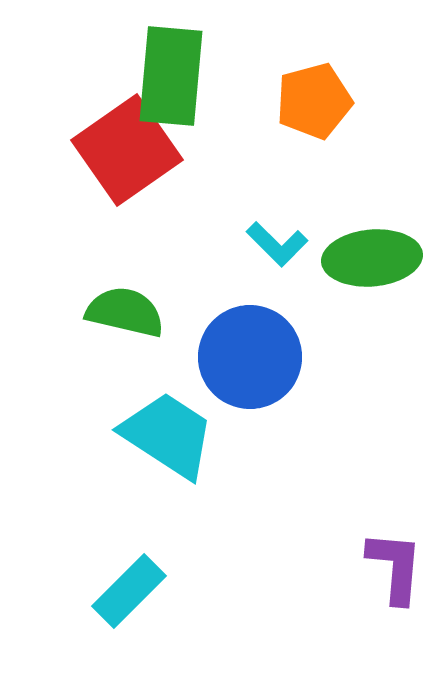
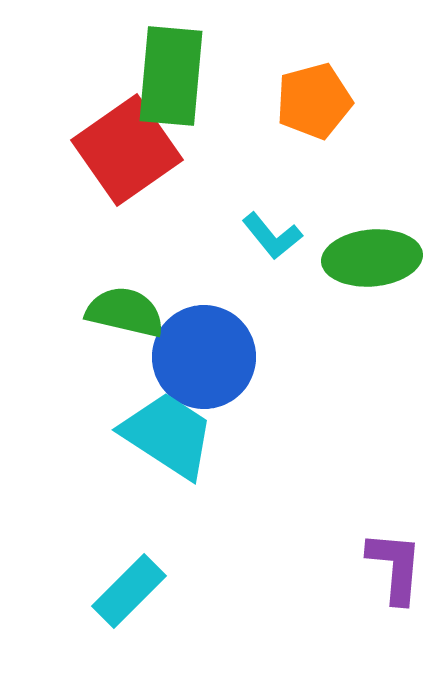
cyan L-shape: moved 5 px left, 8 px up; rotated 6 degrees clockwise
blue circle: moved 46 px left
